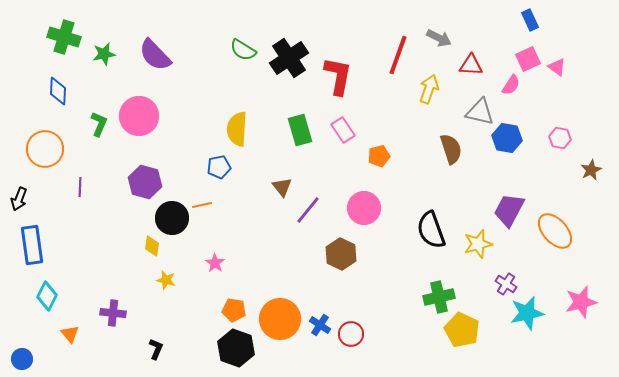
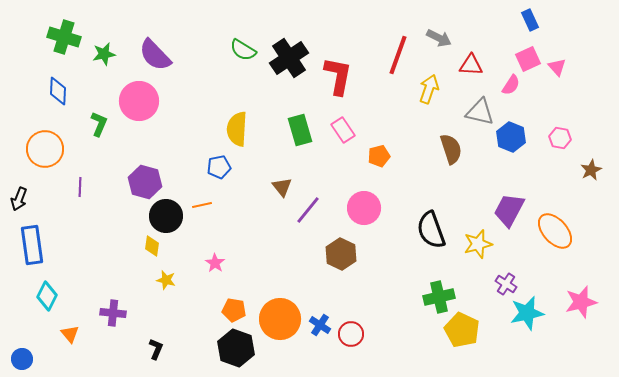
pink triangle at (557, 67): rotated 12 degrees clockwise
pink circle at (139, 116): moved 15 px up
blue hexagon at (507, 138): moved 4 px right, 1 px up; rotated 12 degrees clockwise
black circle at (172, 218): moved 6 px left, 2 px up
